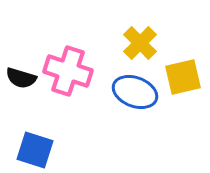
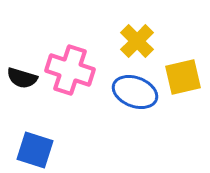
yellow cross: moved 3 px left, 2 px up
pink cross: moved 2 px right, 1 px up
black semicircle: moved 1 px right
